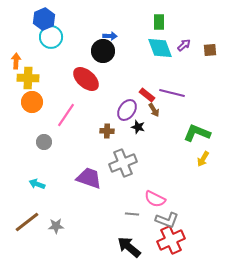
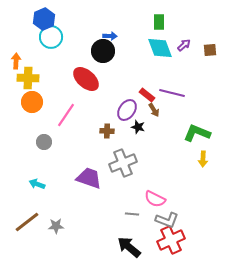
yellow arrow: rotated 28 degrees counterclockwise
